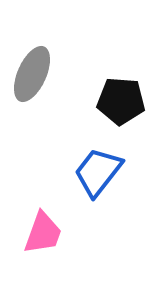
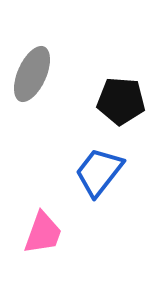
blue trapezoid: moved 1 px right
